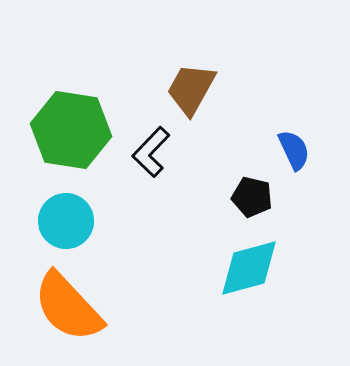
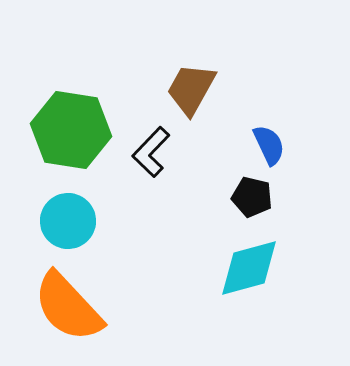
blue semicircle: moved 25 px left, 5 px up
cyan circle: moved 2 px right
